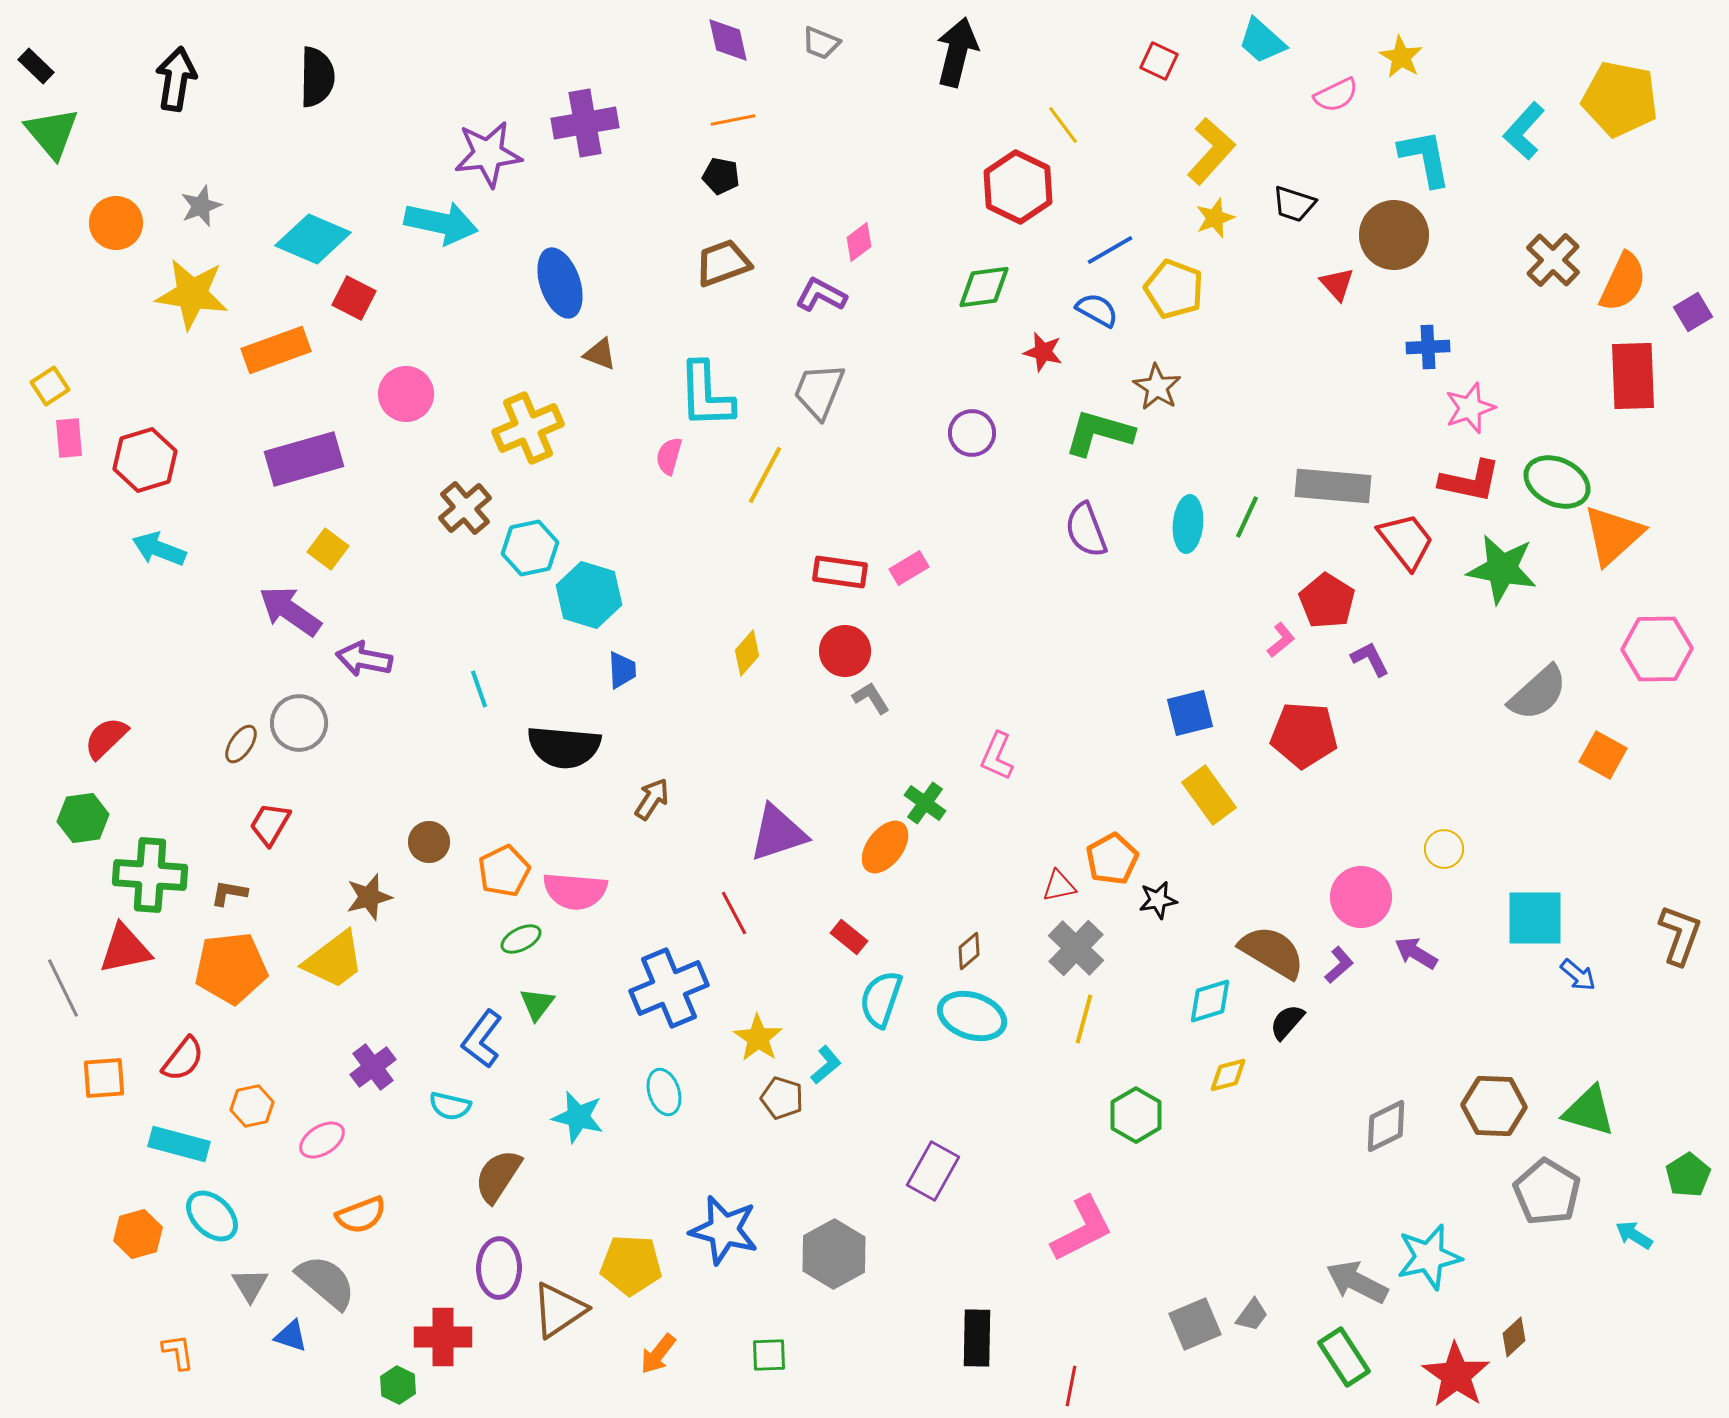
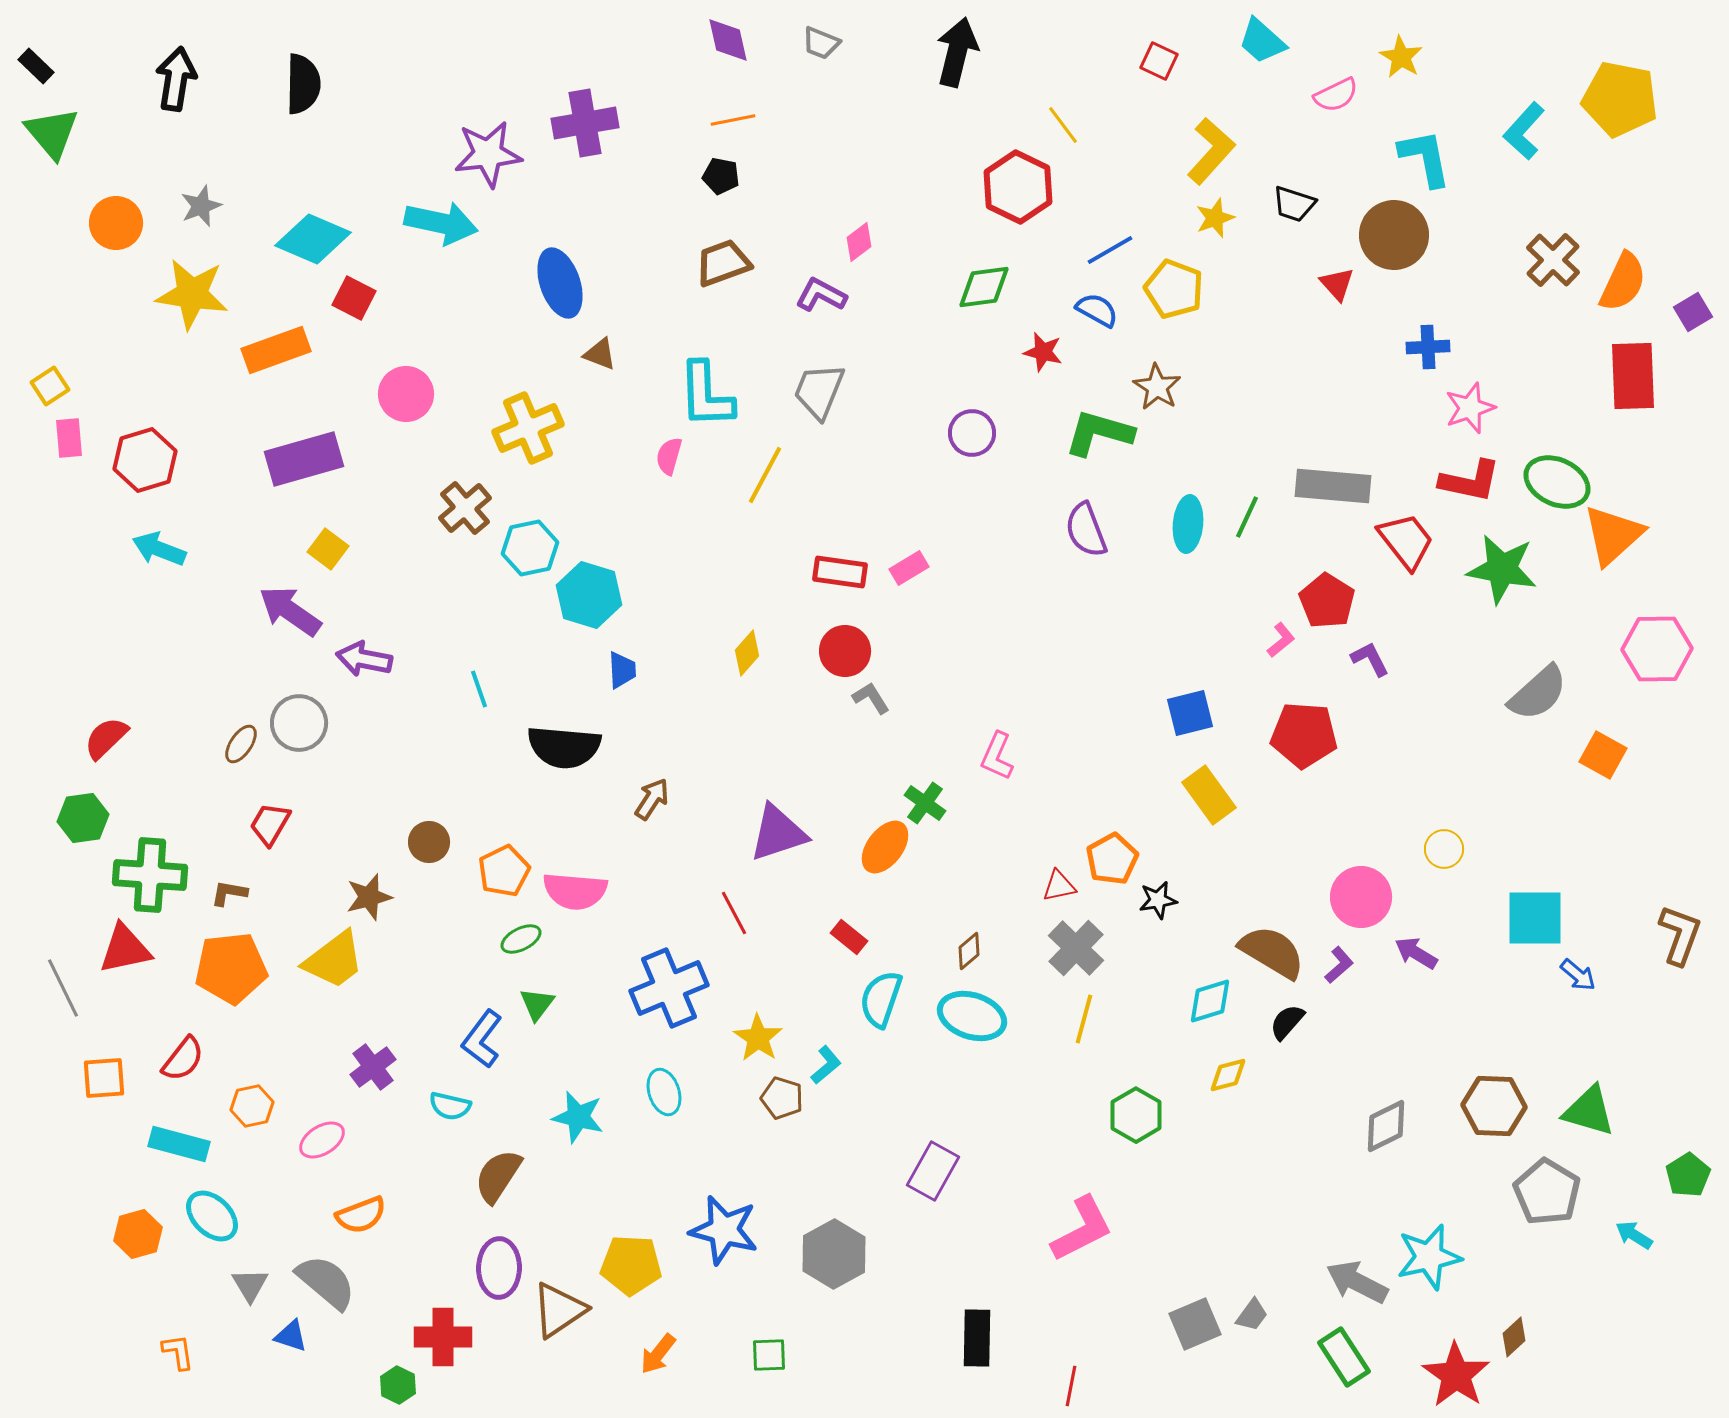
black semicircle at (317, 77): moved 14 px left, 7 px down
